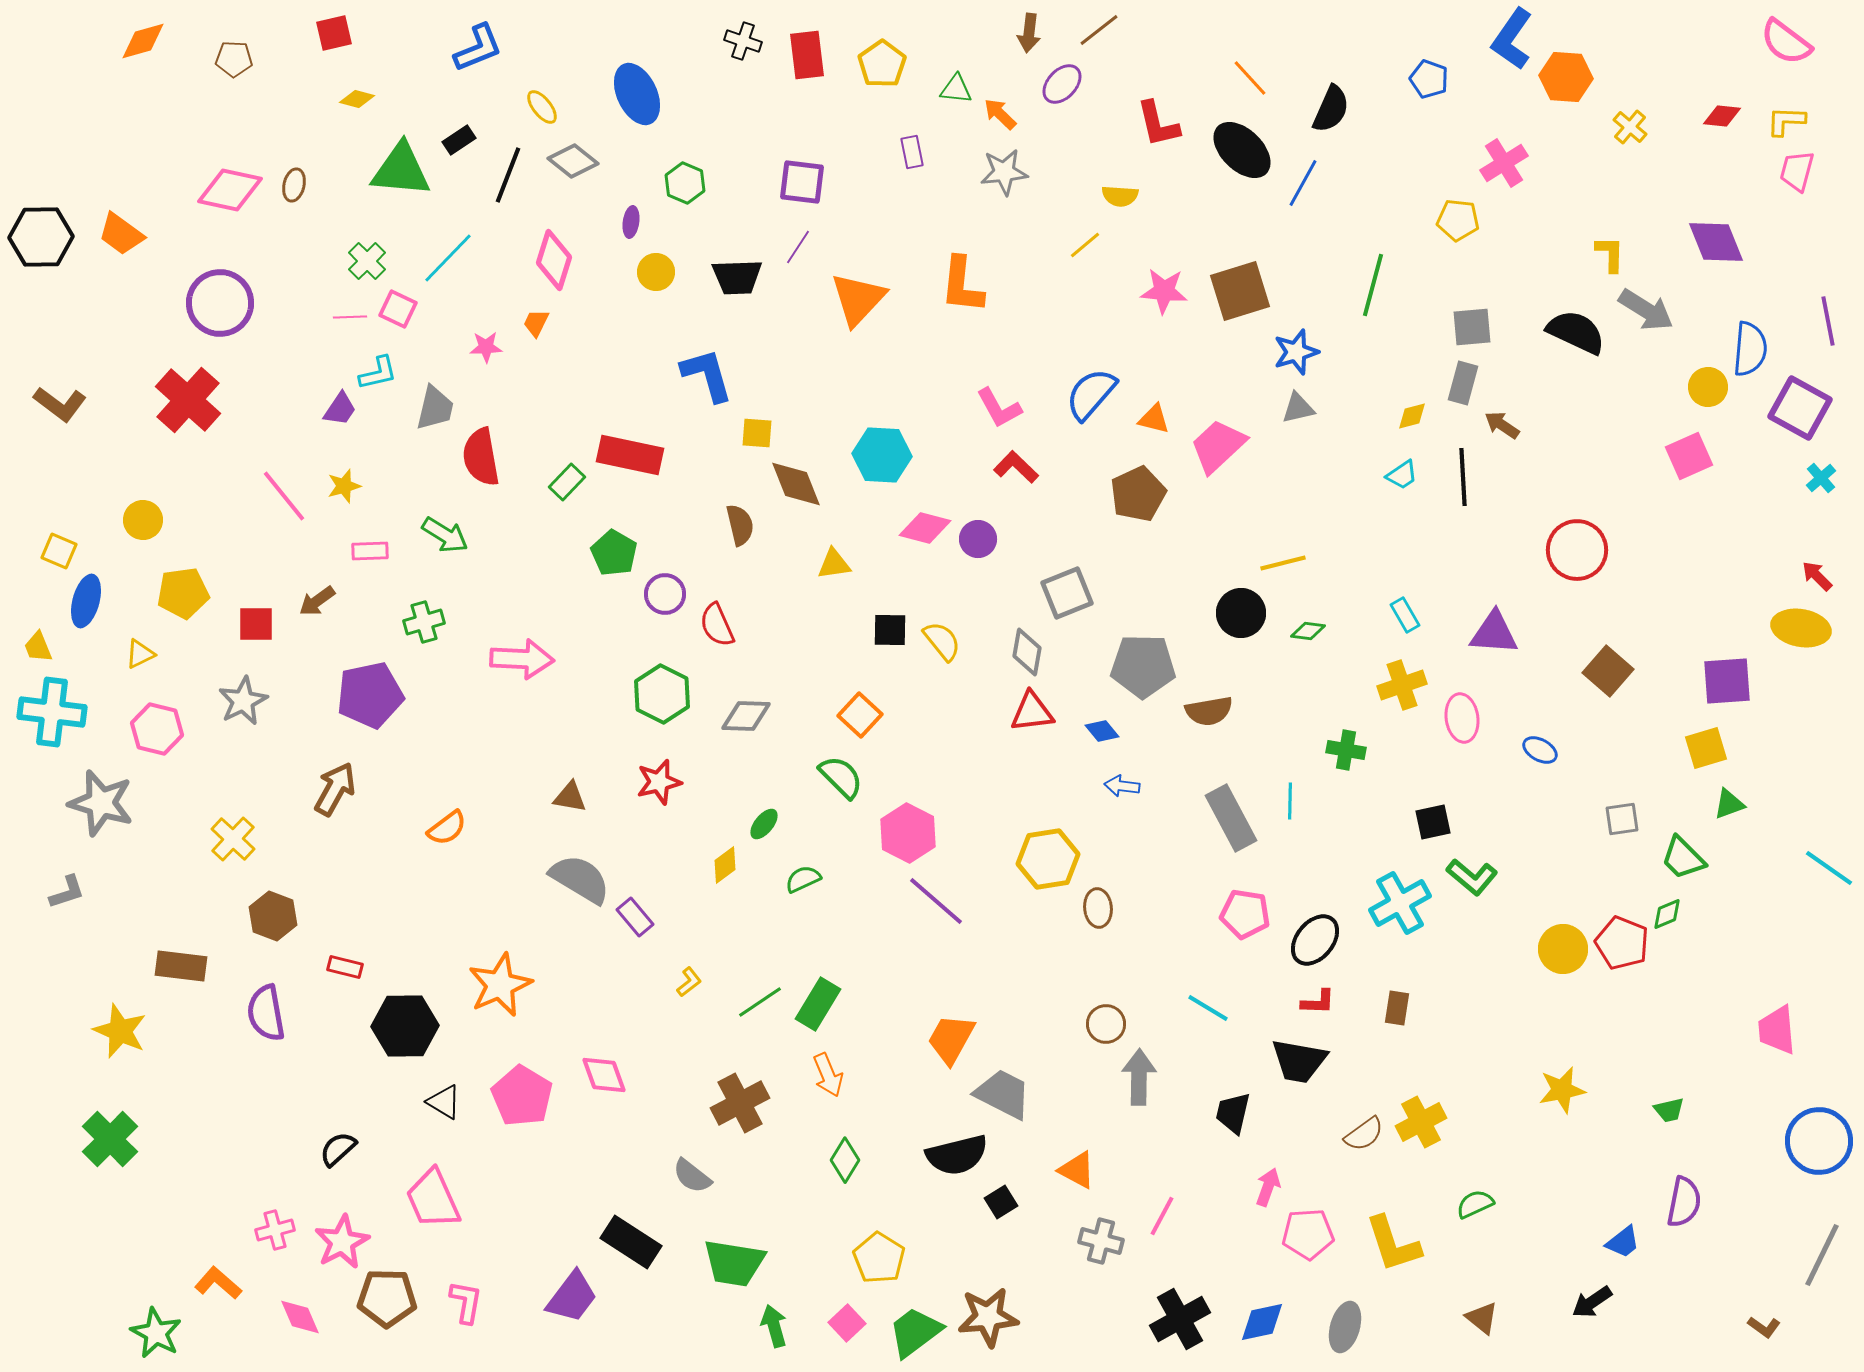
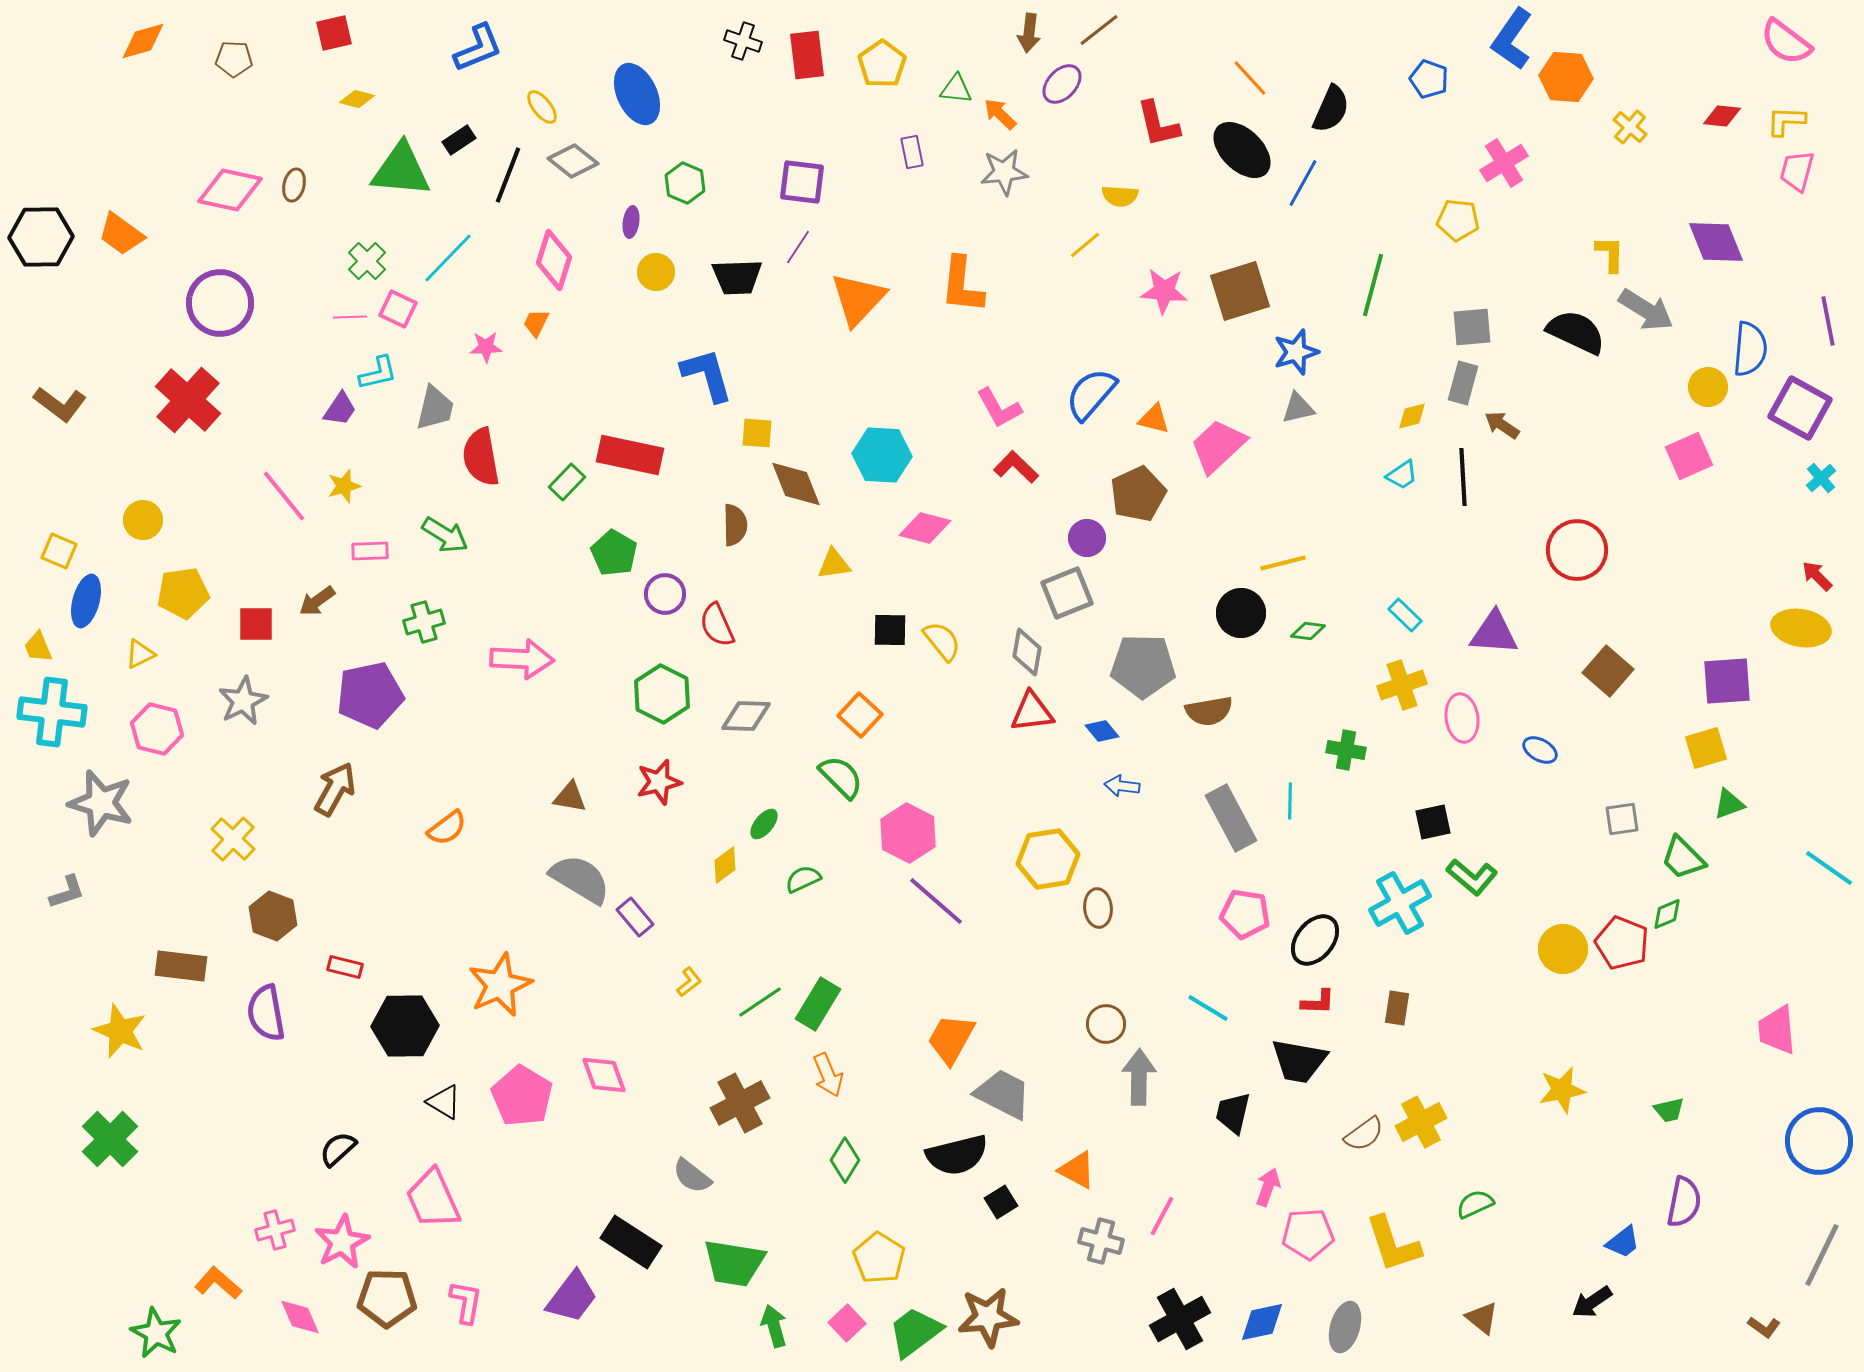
brown semicircle at (740, 525): moved 5 px left; rotated 12 degrees clockwise
purple circle at (978, 539): moved 109 px right, 1 px up
cyan rectangle at (1405, 615): rotated 16 degrees counterclockwise
